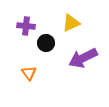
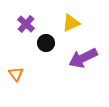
purple cross: moved 2 px up; rotated 36 degrees clockwise
orange triangle: moved 13 px left, 1 px down
